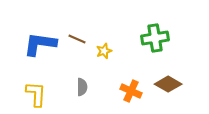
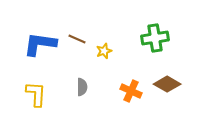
brown diamond: moved 1 px left
